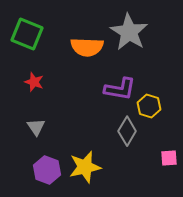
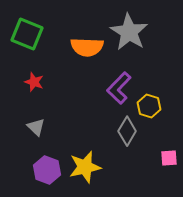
purple L-shape: moved 1 px left, 1 px up; rotated 124 degrees clockwise
gray triangle: rotated 12 degrees counterclockwise
